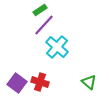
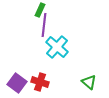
green rectangle: rotated 32 degrees counterclockwise
purple line: rotated 35 degrees counterclockwise
